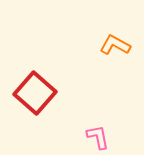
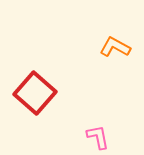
orange L-shape: moved 2 px down
